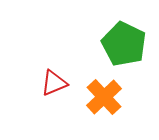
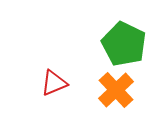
orange cross: moved 12 px right, 7 px up
